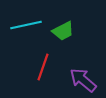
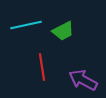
red line: moved 1 px left; rotated 28 degrees counterclockwise
purple arrow: rotated 12 degrees counterclockwise
